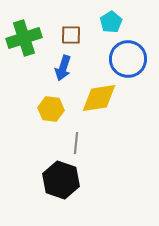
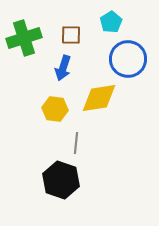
yellow hexagon: moved 4 px right
